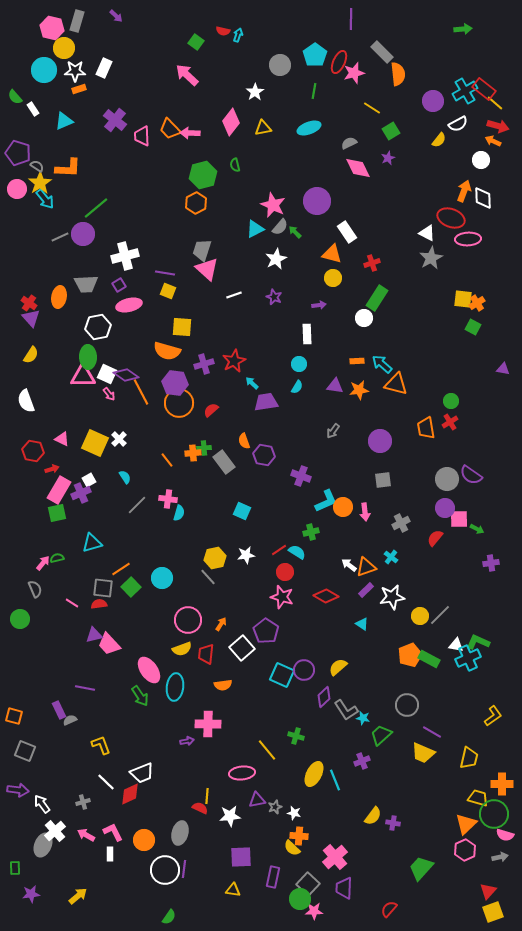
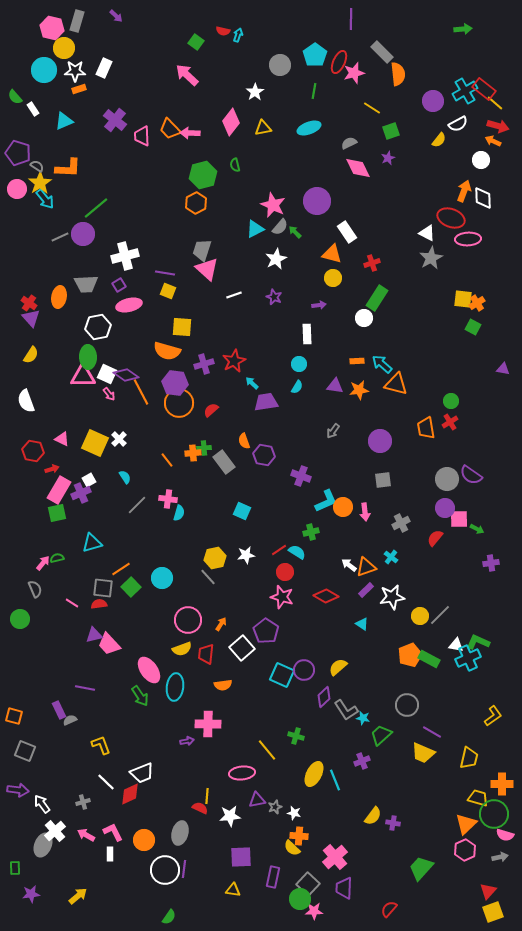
green square at (391, 131): rotated 12 degrees clockwise
